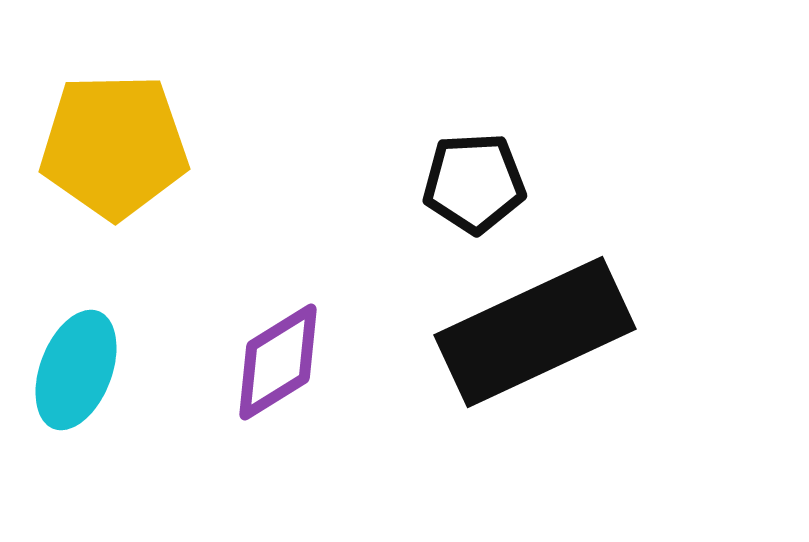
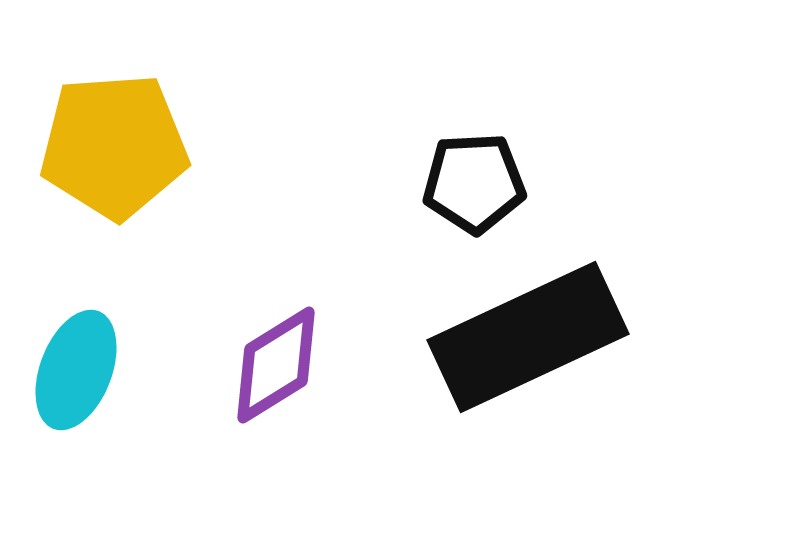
yellow pentagon: rotated 3 degrees counterclockwise
black rectangle: moved 7 px left, 5 px down
purple diamond: moved 2 px left, 3 px down
